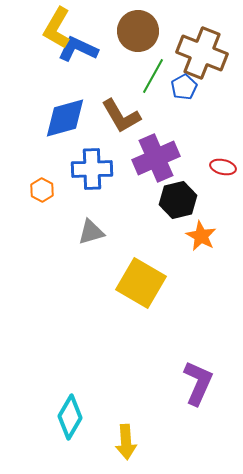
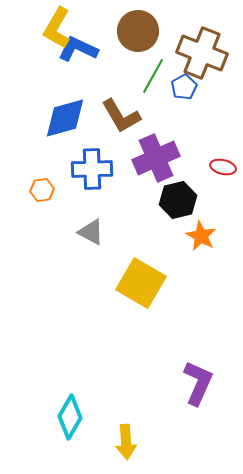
orange hexagon: rotated 25 degrees clockwise
gray triangle: rotated 44 degrees clockwise
